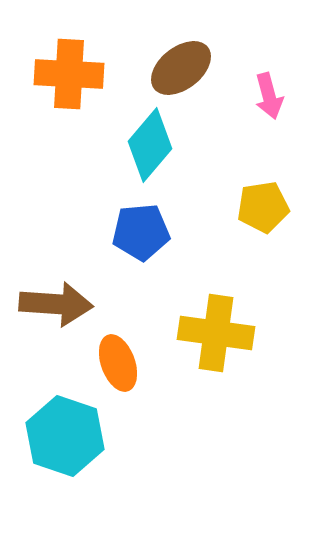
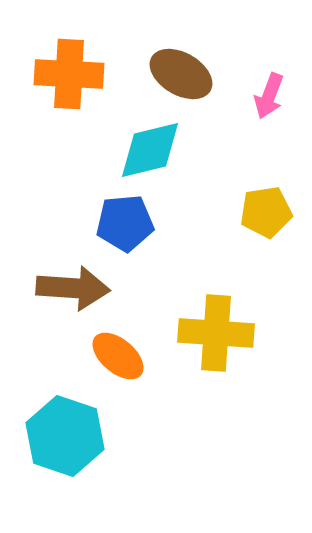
brown ellipse: moved 6 px down; rotated 68 degrees clockwise
pink arrow: rotated 36 degrees clockwise
cyan diamond: moved 5 px down; rotated 36 degrees clockwise
yellow pentagon: moved 3 px right, 5 px down
blue pentagon: moved 16 px left, 9 px up
brown arrow: moved 17 px right, 16 px up
yellow cross: rotated 4 degrees counterclockwise
orange ellipse: moved 7 px up; rotated 30 degrees counterclockwise
